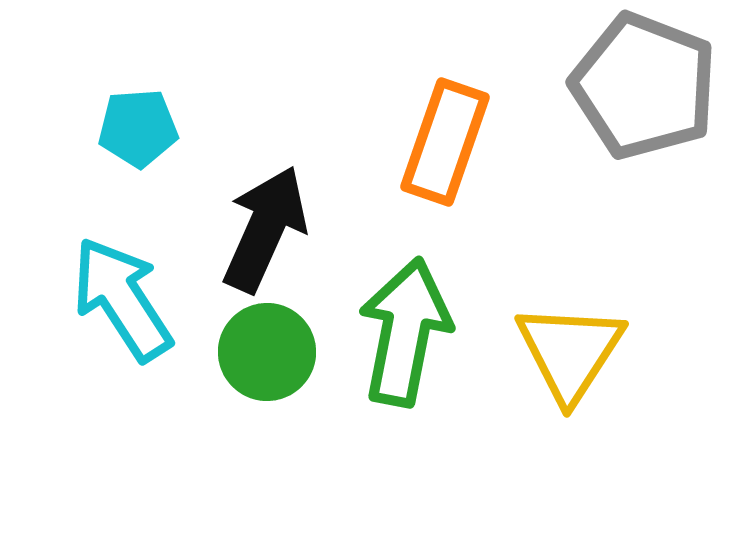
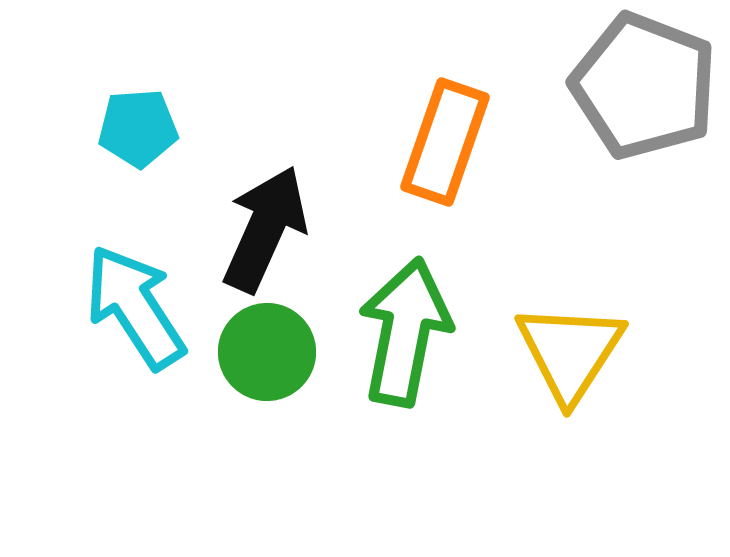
cyan arrow: moved 13 px right, 8 px down
